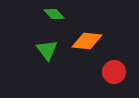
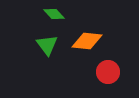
green triangle: moved 5 px up
red circle: moved 6 px left
